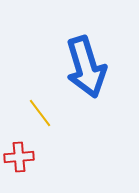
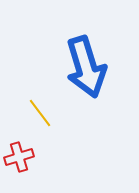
red cross: rotated 12 degrees counterclockwise
